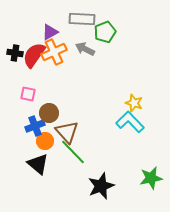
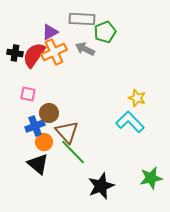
yellow star: moved 3 px right, 5 px up
orange circle: moved 1 px left, 1 px down
